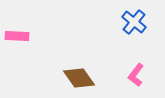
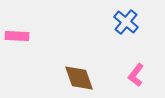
blue cross: moved 8 px left
brown diamond: rotated 16 degrees clockwise
